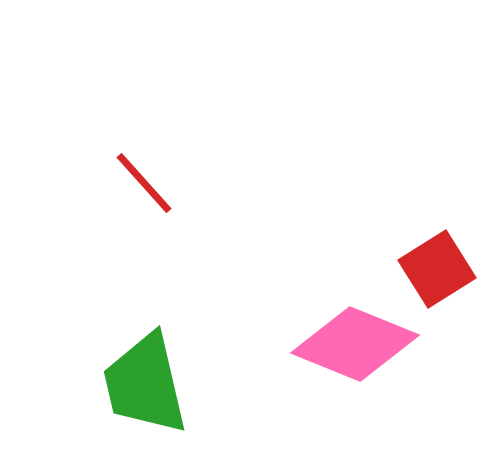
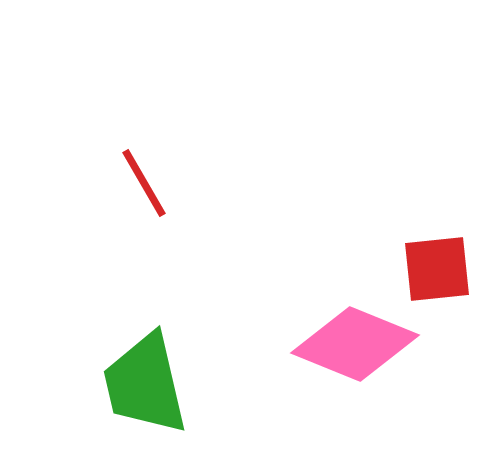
red line: rotated 12 degrees clockwise
red square: rotated 26 degrees clockwise
